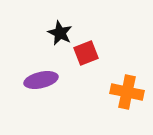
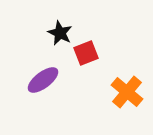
purple ellipse: moved 2 px right; rotated 24 degrees counterclockwise
orange cross: rotated 28 degrees clockwise
